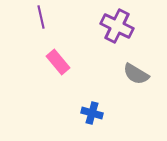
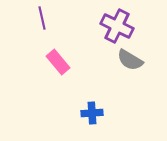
purple line: moved 1 px right, 1 px down
gray semicircle: moved 6 px left, 14 px up
blue cross: rotated 20 degrees counterclockwise
